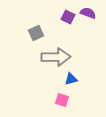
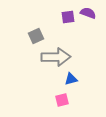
purple square: rotated 32 degrees counterclockwise
gray square: moved 3 px down
pink square: rotated 32 degrees counterclockwise
